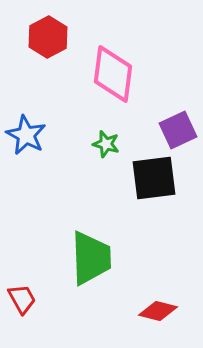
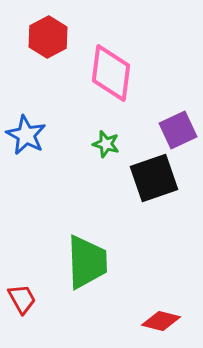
pink diamond: moved 2 px left, 1 px up
black square: rotated 12 degrees counterclockwise
green trapezoid: moved 4 px left, 4 px down
red diamond: moved 3 px right, 10 px down
